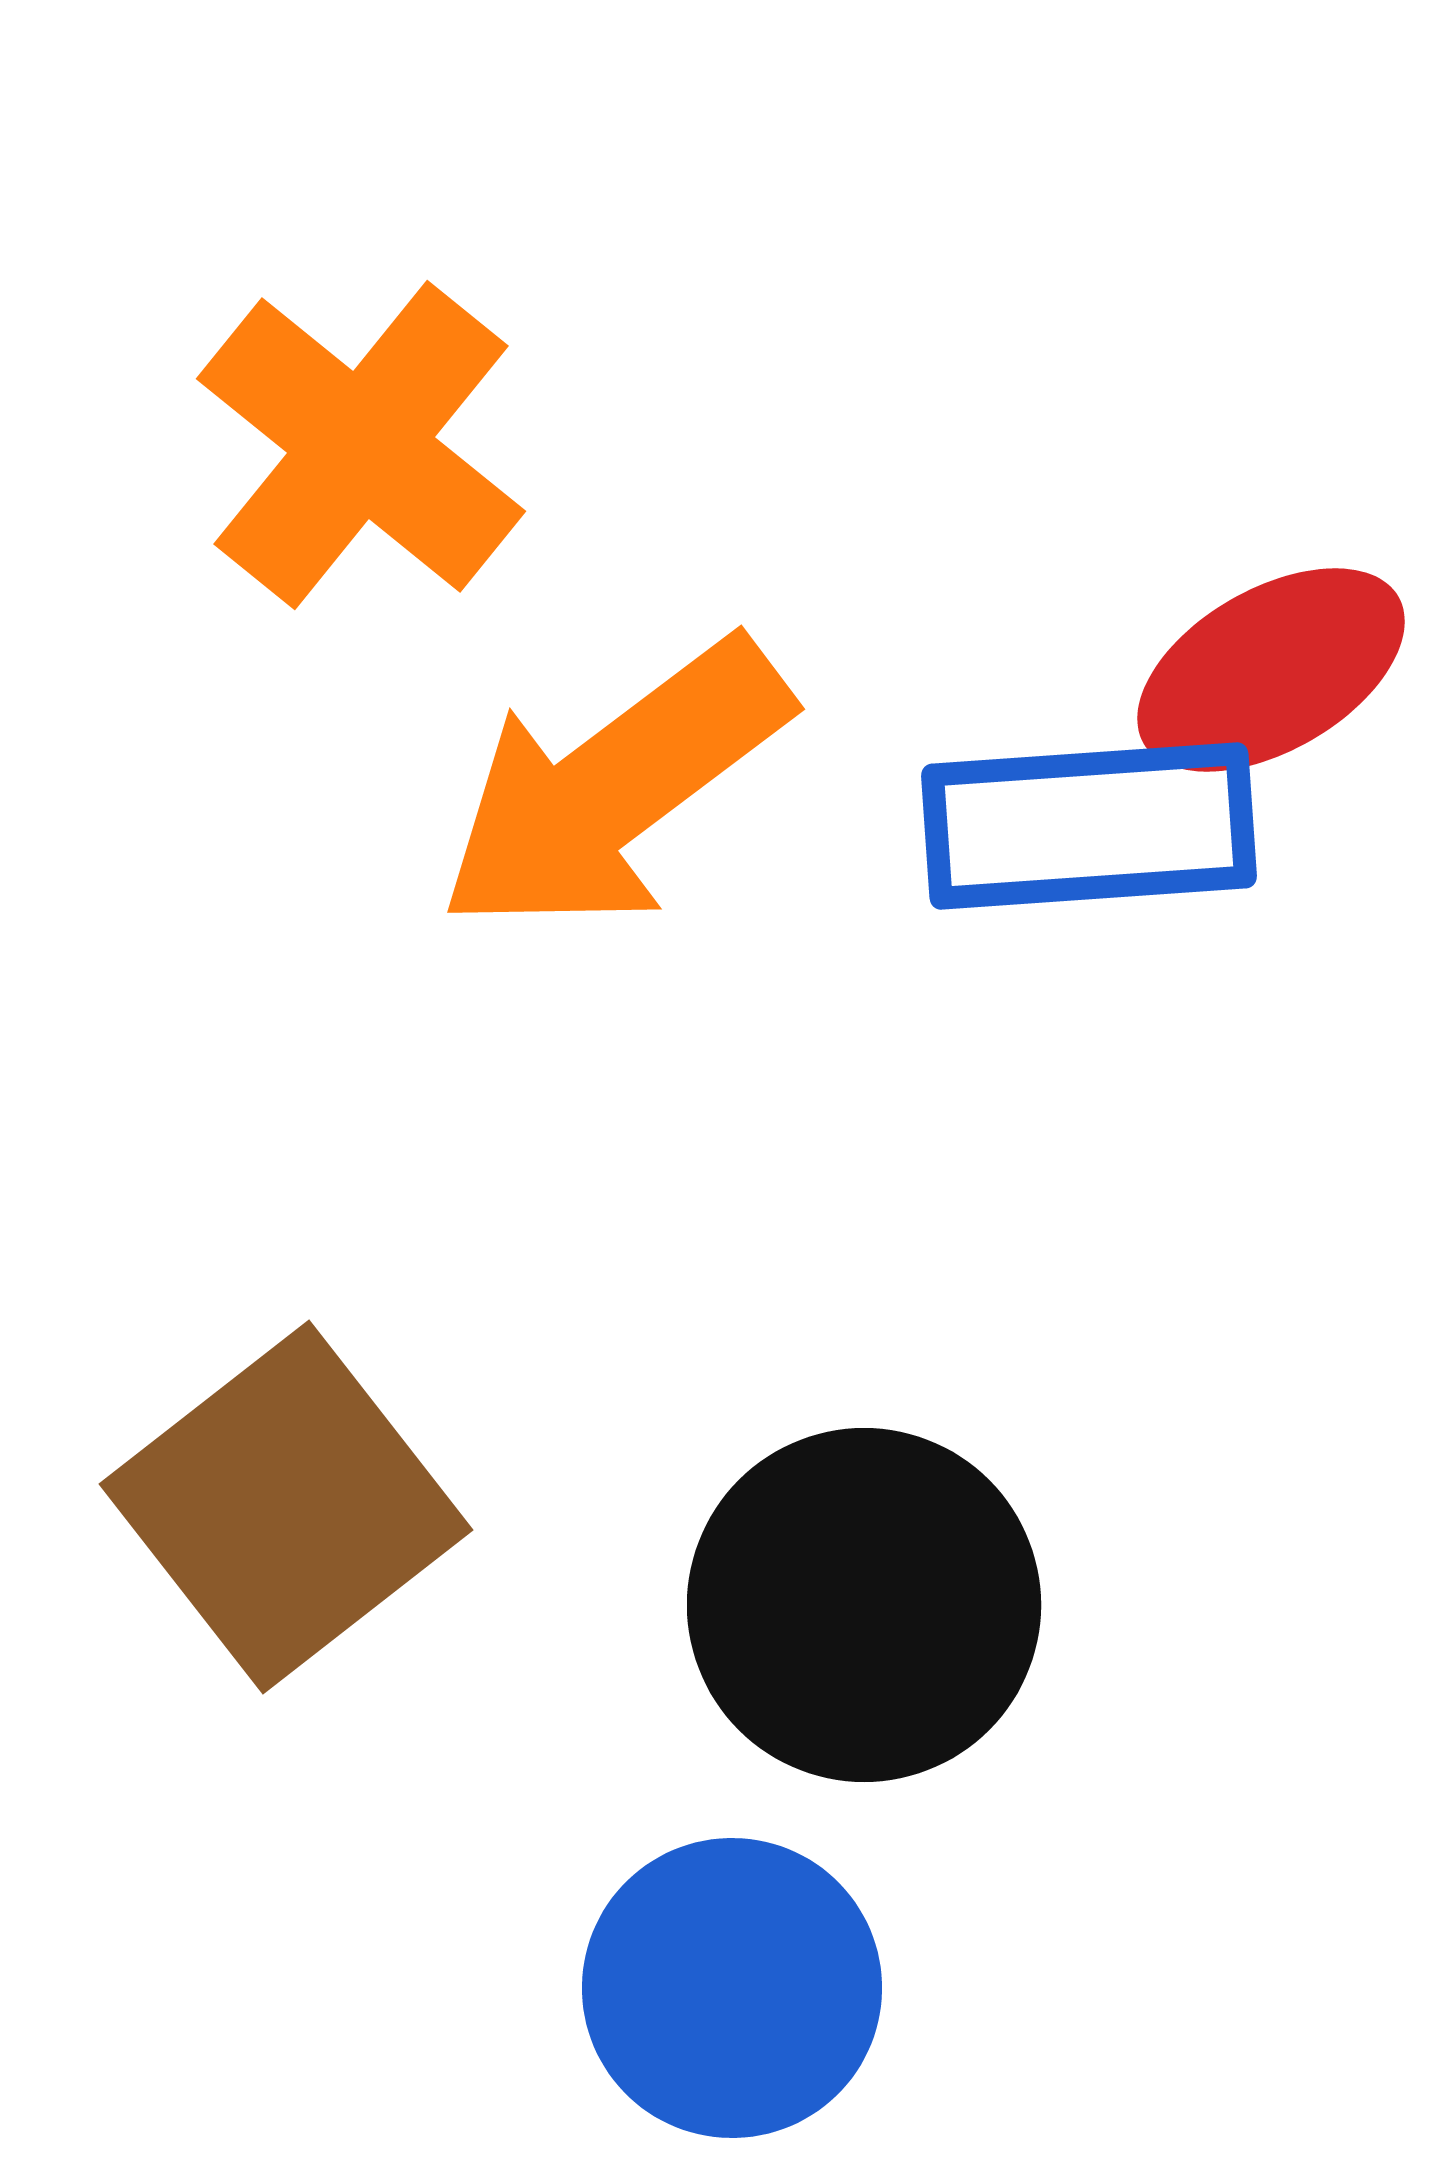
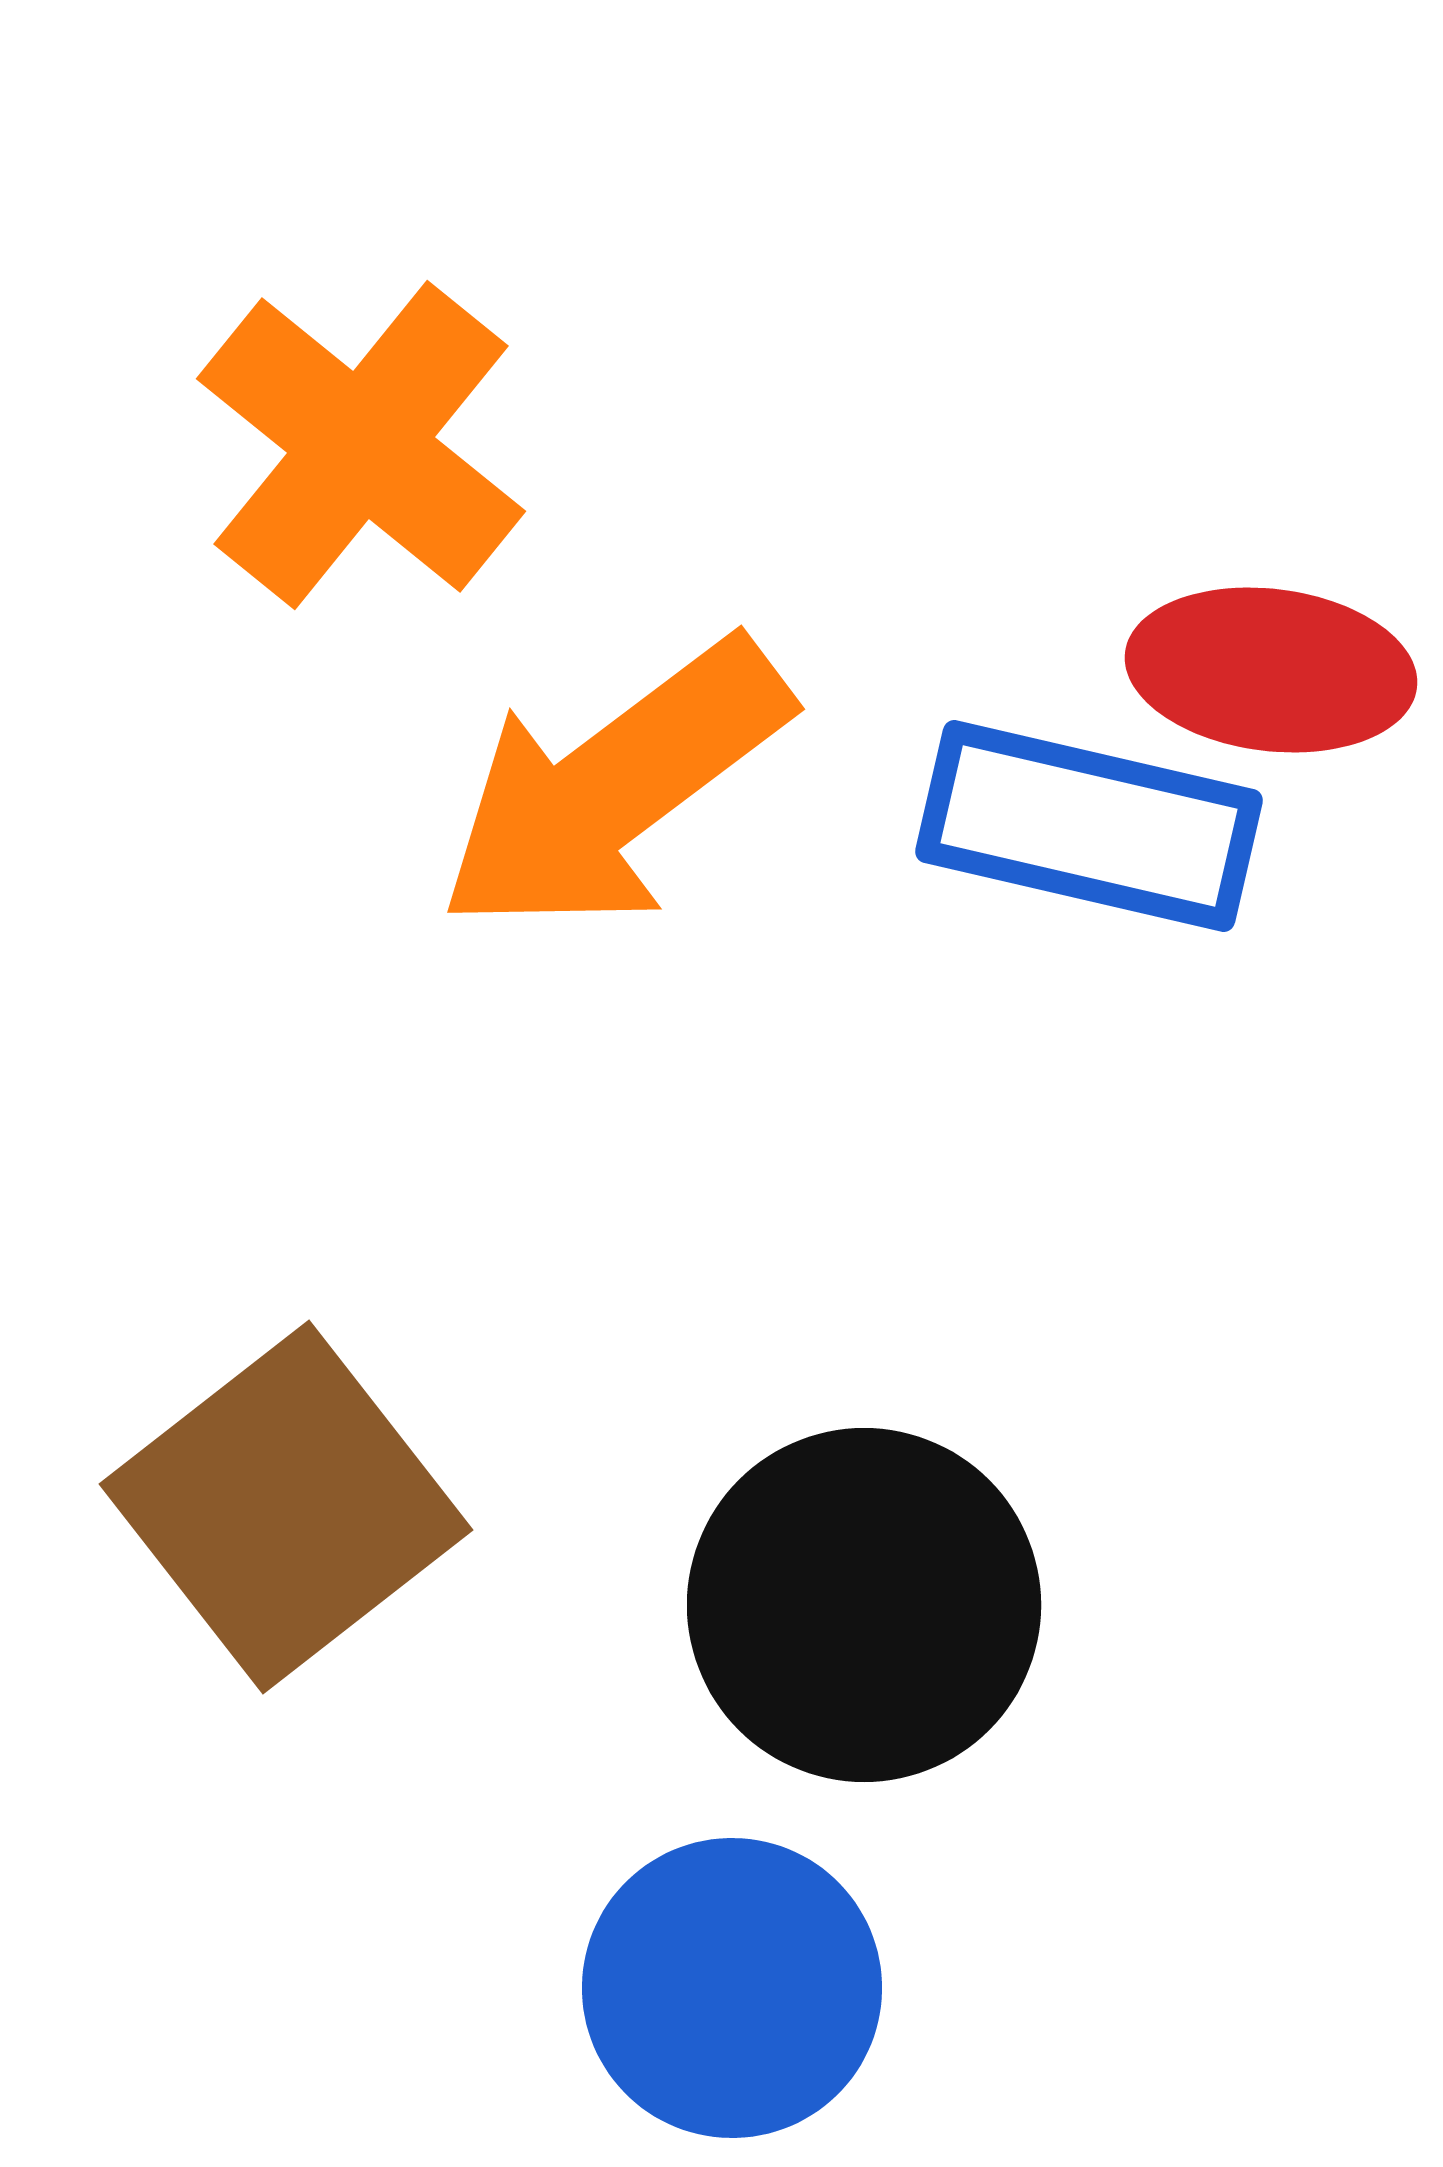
red ellipse: rotated 37 degrees clockwise
blue rectangle: rotated 17 degrees clockwise
